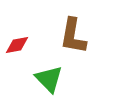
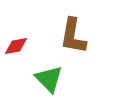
red diamond: moved 1 px left, 1 px down
